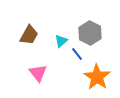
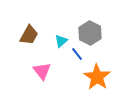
pink triangle: moved 4 px right, 2 px up
